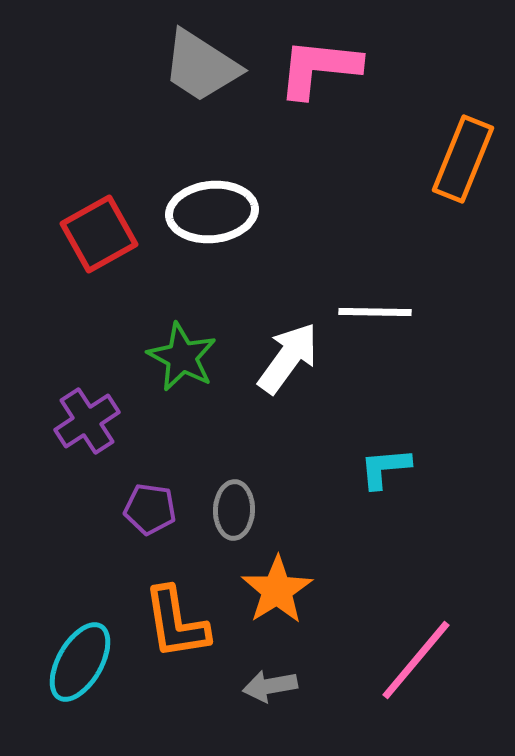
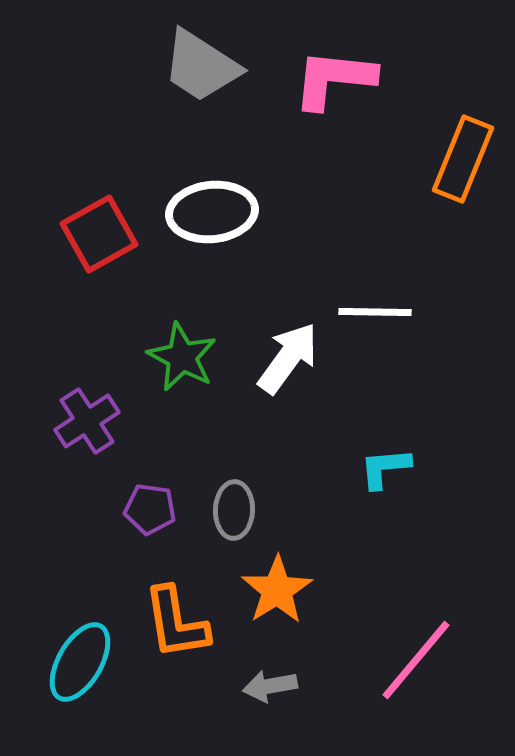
pink L-shape: moved 15 px right, 11 px down
